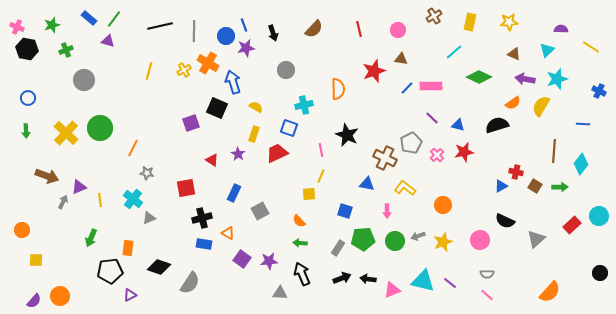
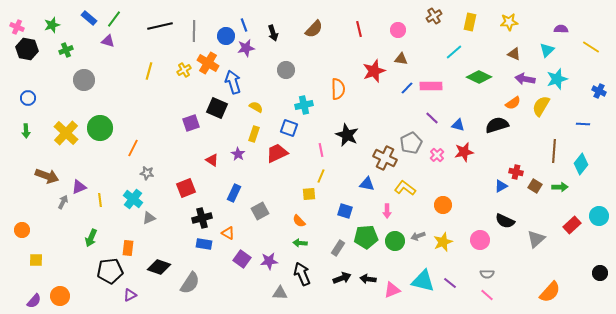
red square at (186, 188): rotated 12 degrees counterclockwise
green pentagon at (363, 239): moved 3 px right, 2 px up
